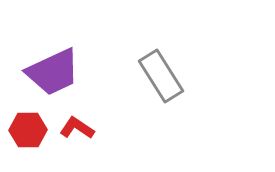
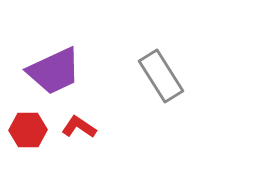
purple trapezoid: moved 1 px right, 1 px up
red L-shape: moved 2 px right, 1 px up
